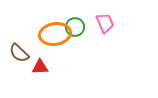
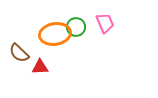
green circle: moved 1 px right
